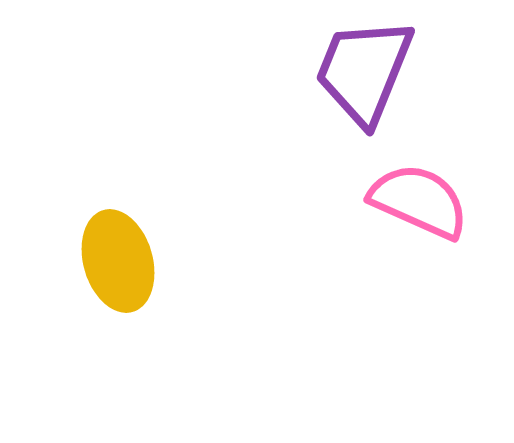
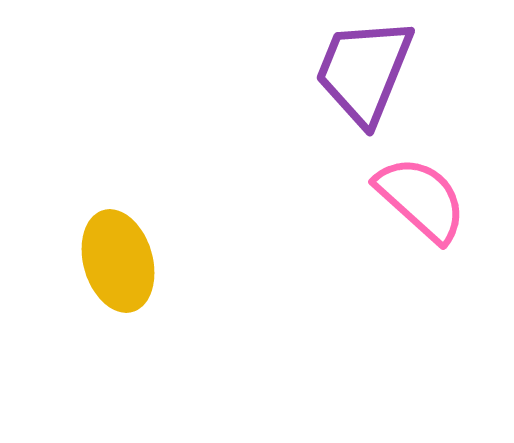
pink semicircle: moved 2 px right, 2 px up; rotated 18 degrees clockwise
